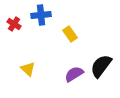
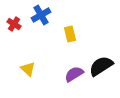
blue cross: rotated 24 degrees counterclockwise
yellow rectangle: rotated 21 degrees clockwise
black semicircle: rotated 20 degrees clockwise
